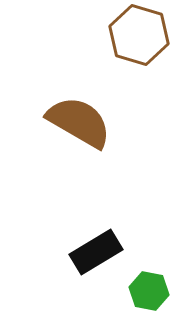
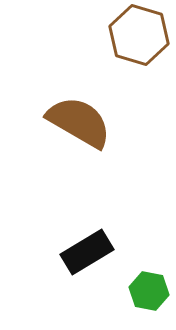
black rectangle: moved 9 px left
